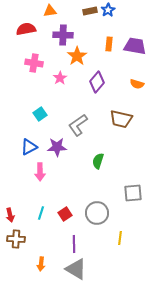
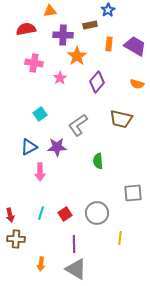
brown rectangle: moved 14 px down
purple trapezoid: rotated 20 degrees clockwise
green semicircle: rotated 21 degrees counterclockwise
